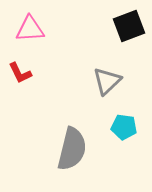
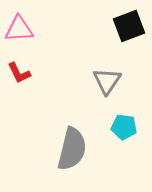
pink triangle: moved 11 px left
red L-shape: moved 1 px left
gray triangle: rotated 12 degrees counterclockwise
